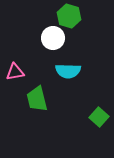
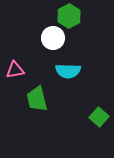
green hexagon: rotated 15 degrees clockwise
pink triangle: moved 2 px up
